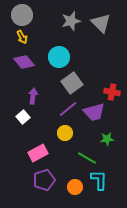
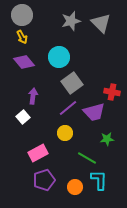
purple line: moved 1 px up
